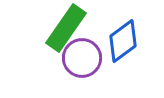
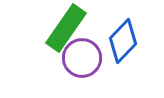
blue diamond: rotated 9 degrees counterclockwise
